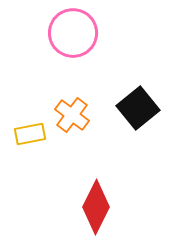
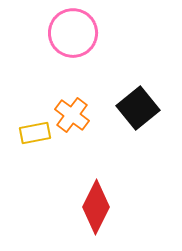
yellow rectangle: moved 5 px right, 1 px up
